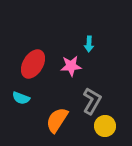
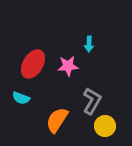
pink star: moved 3 px left
